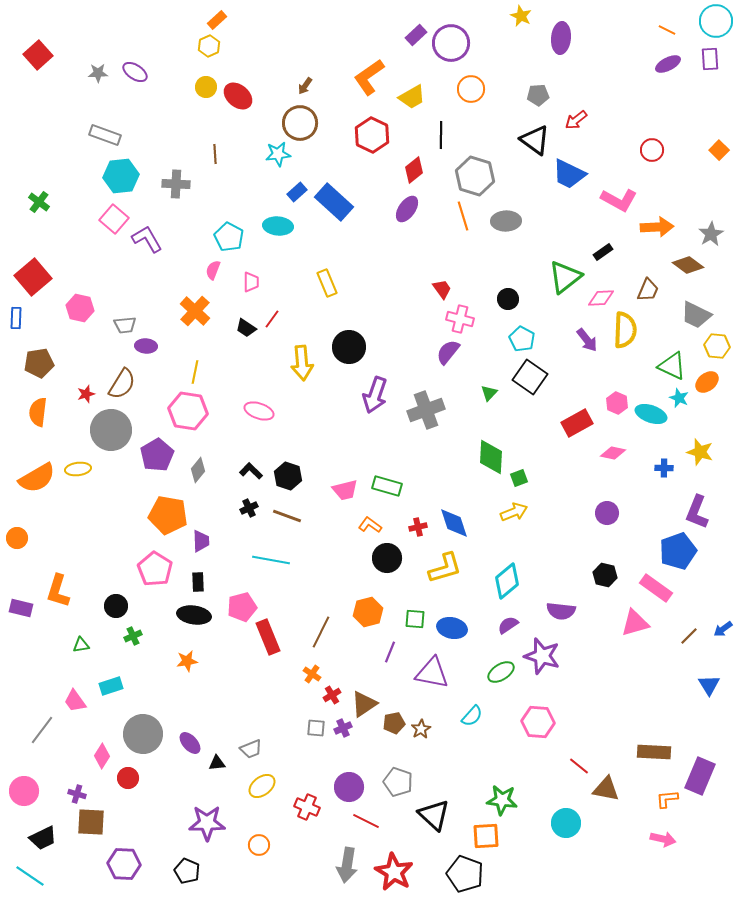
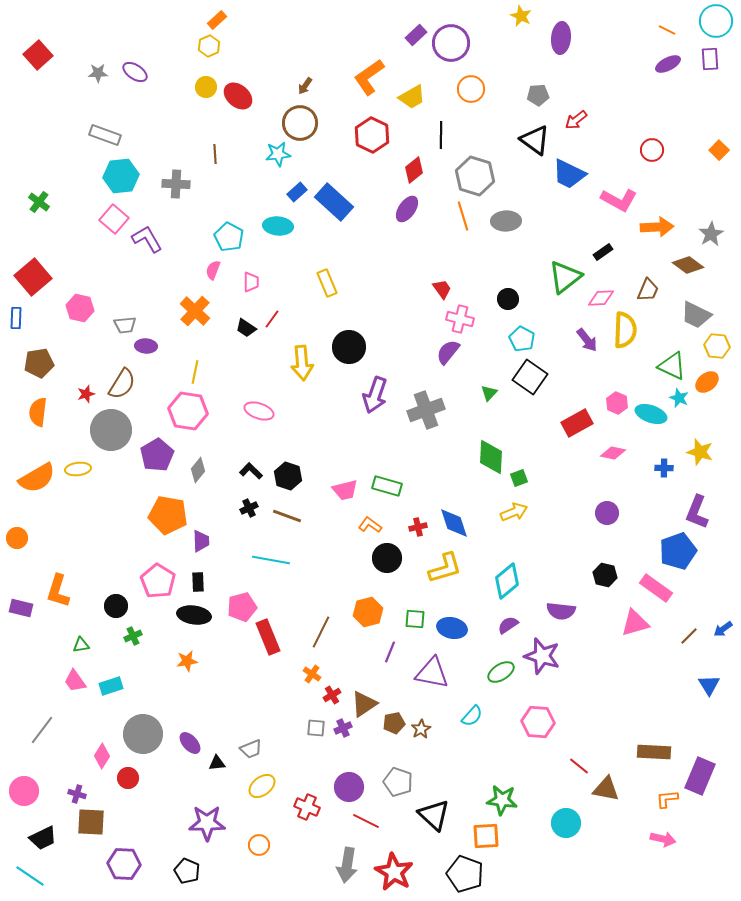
pink pentagon at (155, 569): moved 3 px right, 12 px down
pink trapezoid at (75, 701): moved 20 px up
